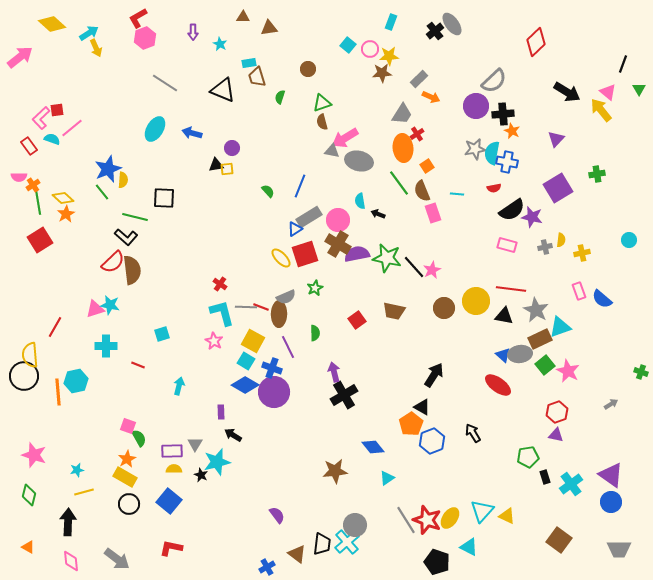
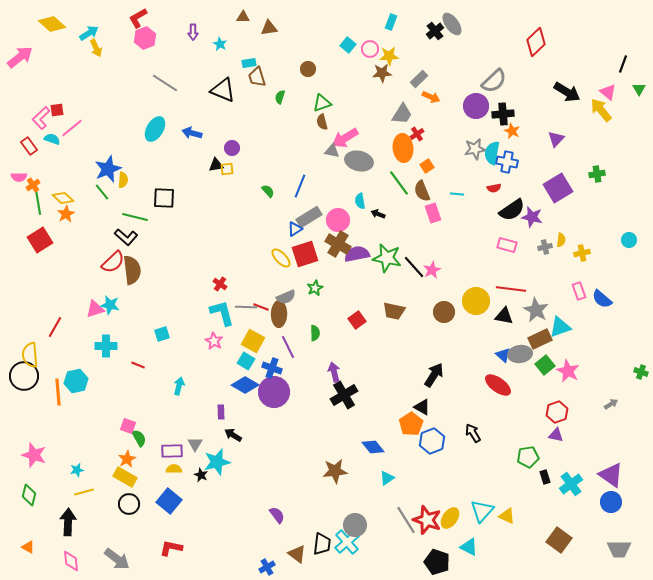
brown circle at (444, 308): moved 4 px down
